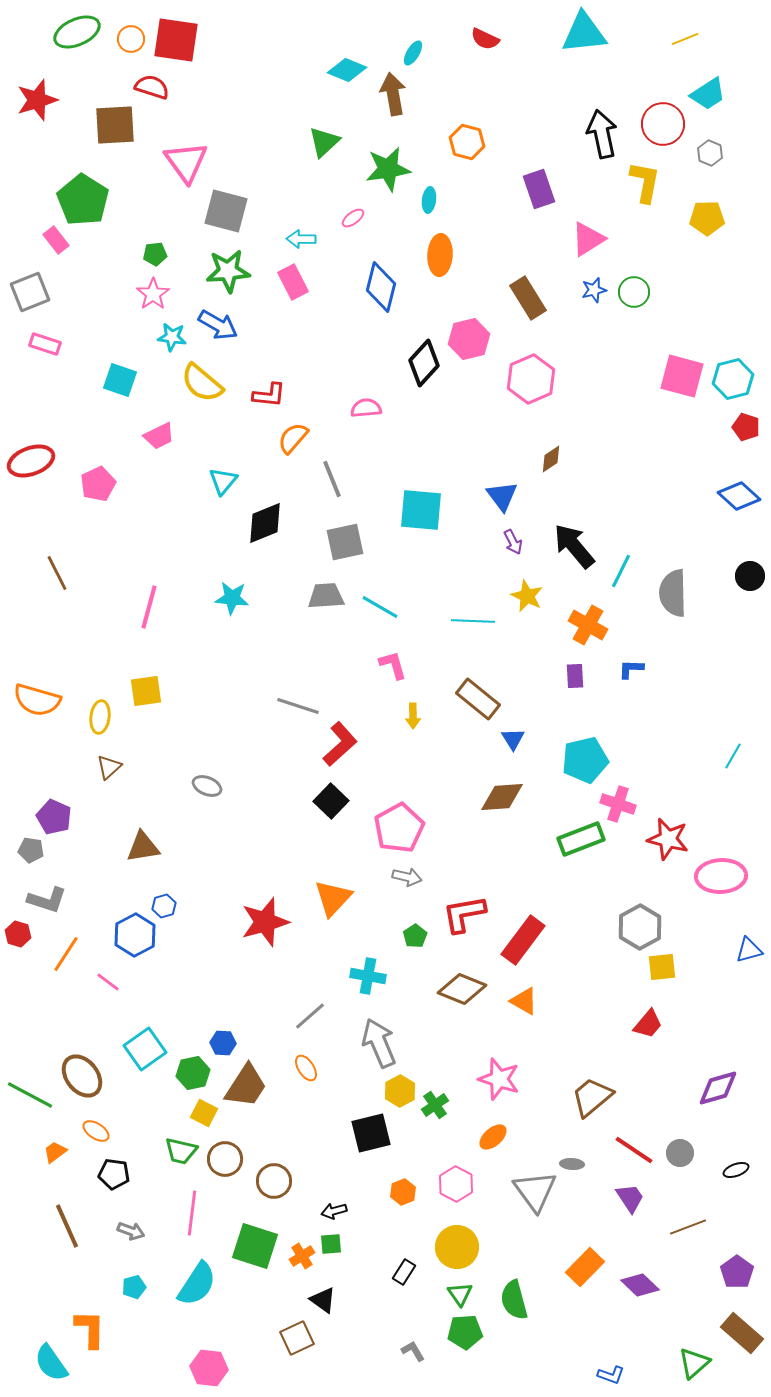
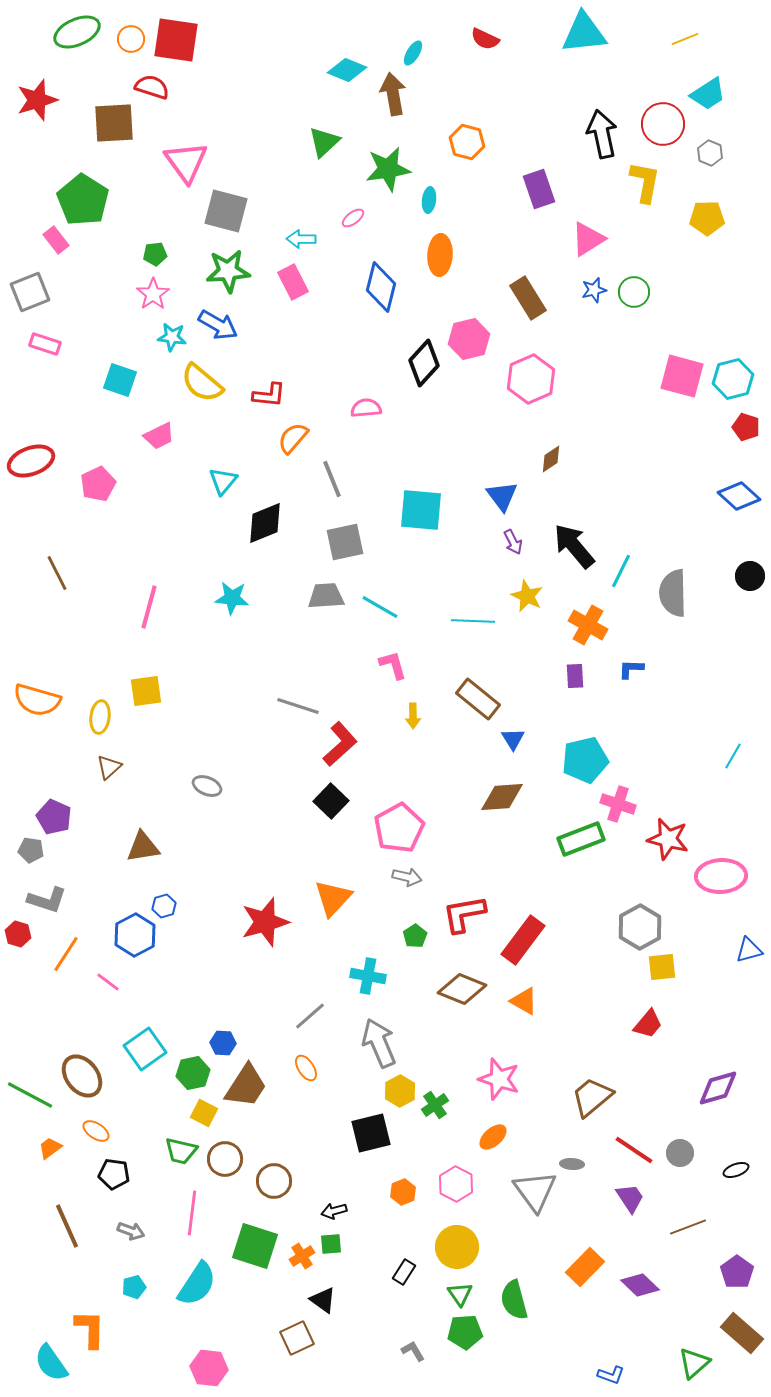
brown square at (115, 125): moved 1 px left, 2 px up
orange trapezoid at (55, 1152): moved 5 px left, 4 px up
